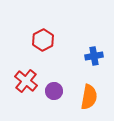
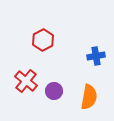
blue cross: moved 2 px right
